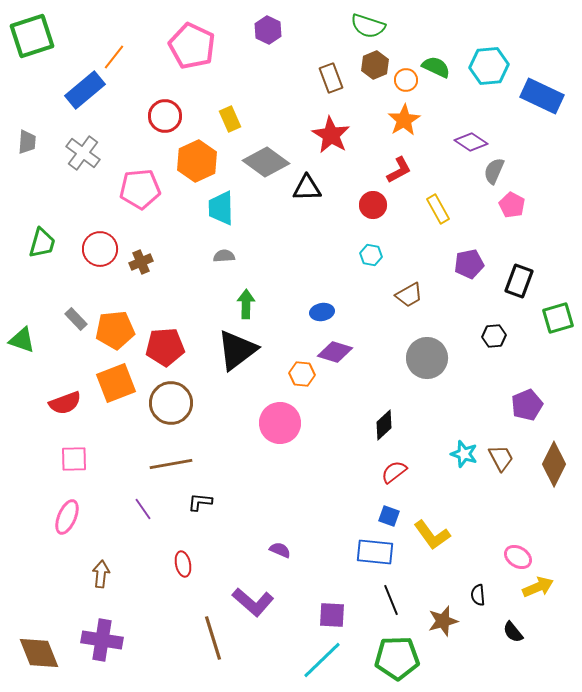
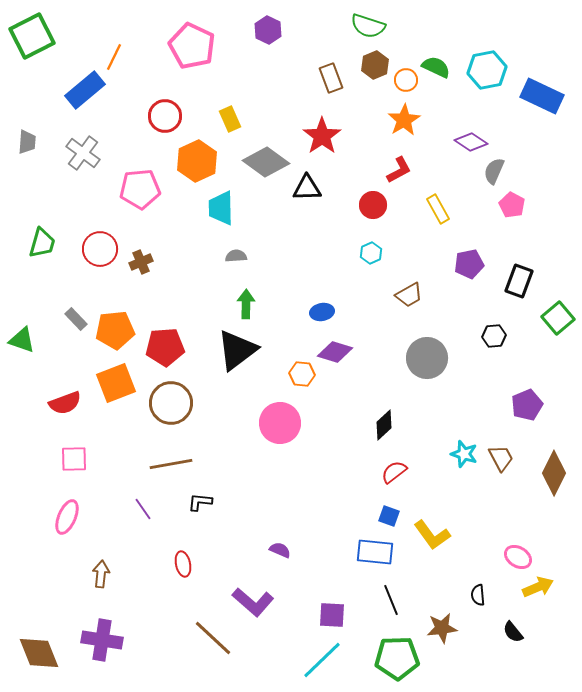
green square at (32, 36): rotated 9 degrees counterclockwise
orange line at (114, 57): rotated 12 degrees counterclockwise
cyan hexagon at (489, 66): moved 2 px left, 4 px down; rotated 6 degrees counterclockwise
red star at (331, 135): moved 9 px left, 1 px down; rotated 6 degrees clockwise
cyan hexagon at (371, 255): moved 2 px up; rotated 25 degrees clockwise
gray semicircle at (224, 256): moved 12 px right
green square at (558, 318): rotated 24 degrees counterclockwise
brown diamond at (554, 464): moved 9 px down
brown star at (443, 621): moved 1 px left, 7 px down; rotated 8 degrees clockwise
brown line at (213, 638): rotated 30 degrees counterclockwise
